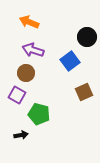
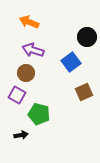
blue square: moved 1 px right, 1 px down
